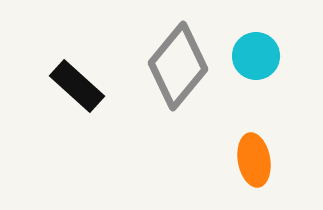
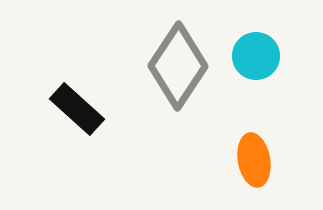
gray diamond: rotated 6 degrees counterclockwise
black rectangle: moved 23 px down
